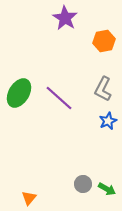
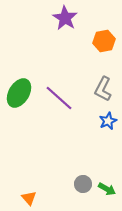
orange triangle: rotated 21 degrees counterclockwise
